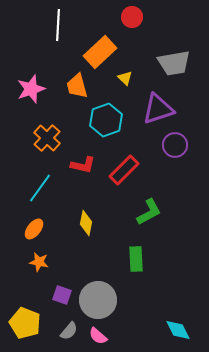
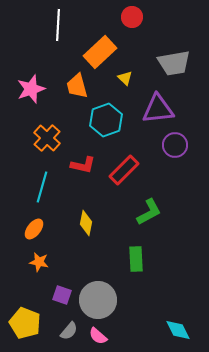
purple triangle: rotated 12 degrees clockwise
cyan line: moved 2 px right, 1 px up; rotated 20 degrees counterclockwise
